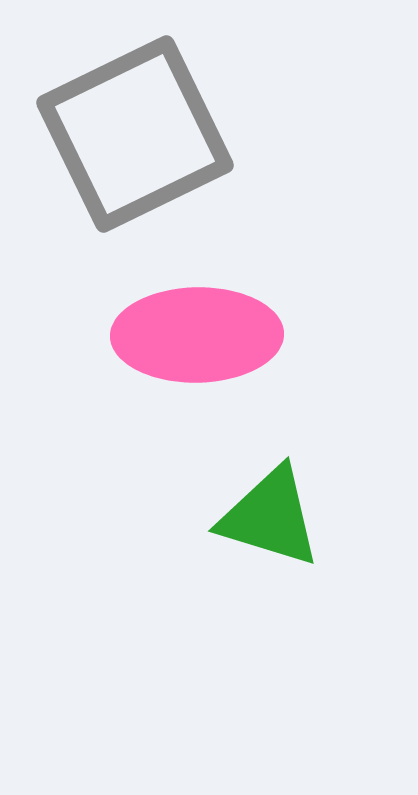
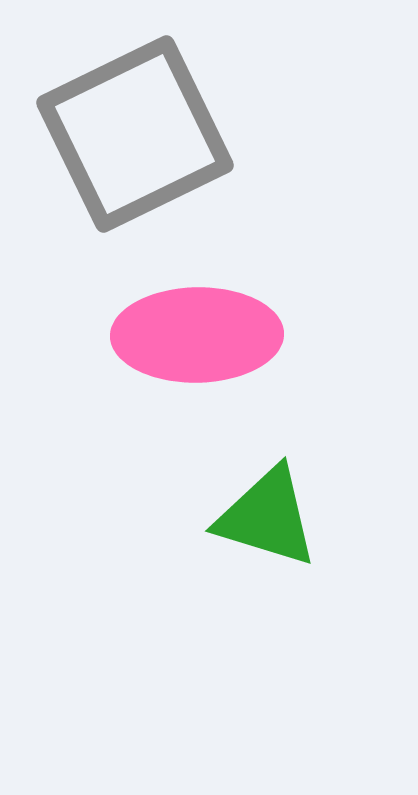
green triangle: moved 3 px left
